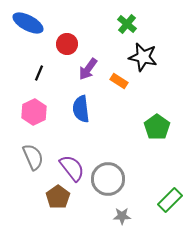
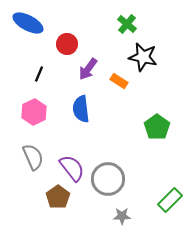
black line: moved 1 px down
